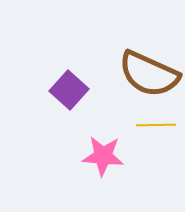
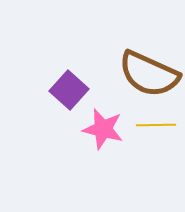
pink star: moved 27 px up; rotated 9 degrees clockwise
